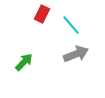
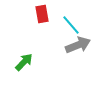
red rectangle: rotated 36 degrees counterclockwise
gray arrow: moved 2 px right, 9 px up
